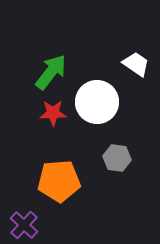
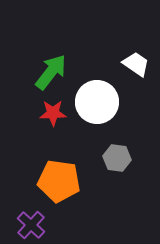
orange pentagon: rotated 12 degrees clockwise
purple cross: moved 7 px right
